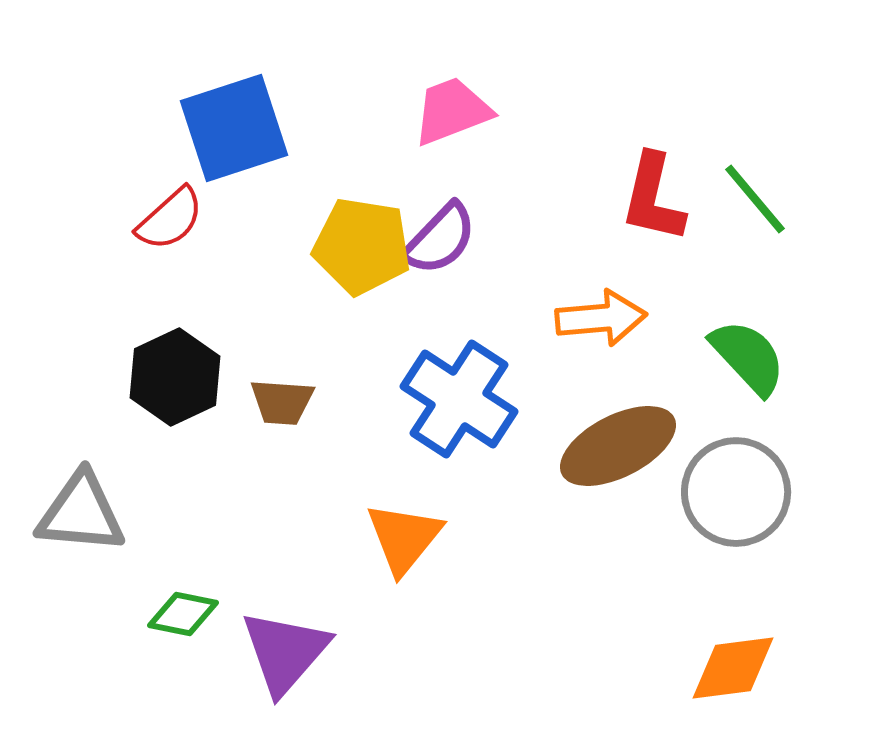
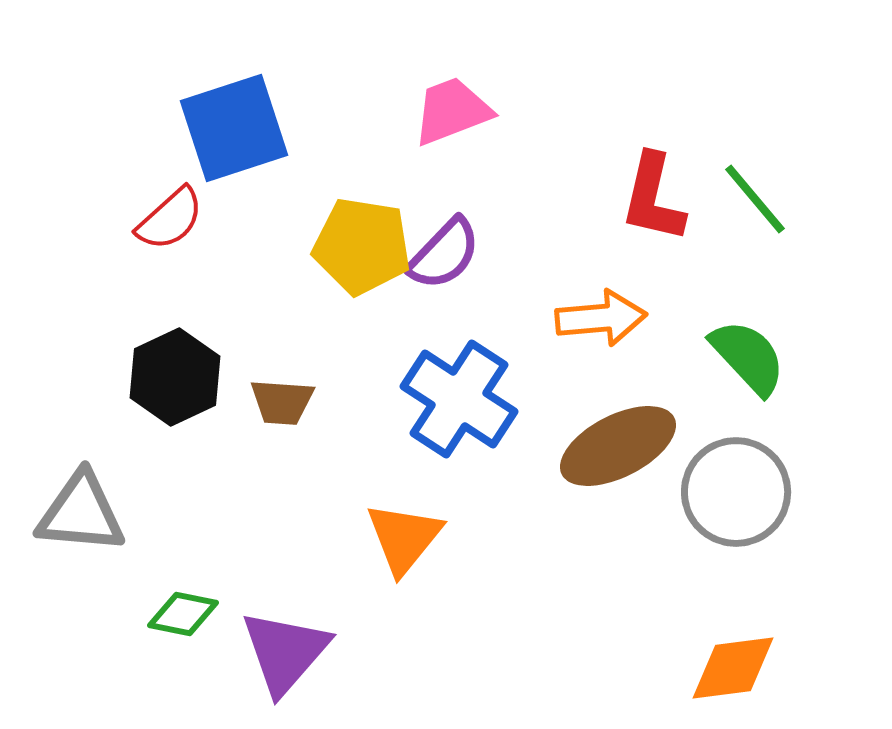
purple semicircle: moved 4 px right, 15 px down
